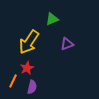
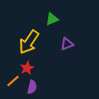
orange line: rotated 24 degrees clockwise
